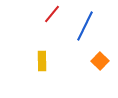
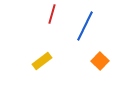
red line: rotated 24 degrees counterclockwise
yellow rectangle: rotated 54 degrees clockwise
